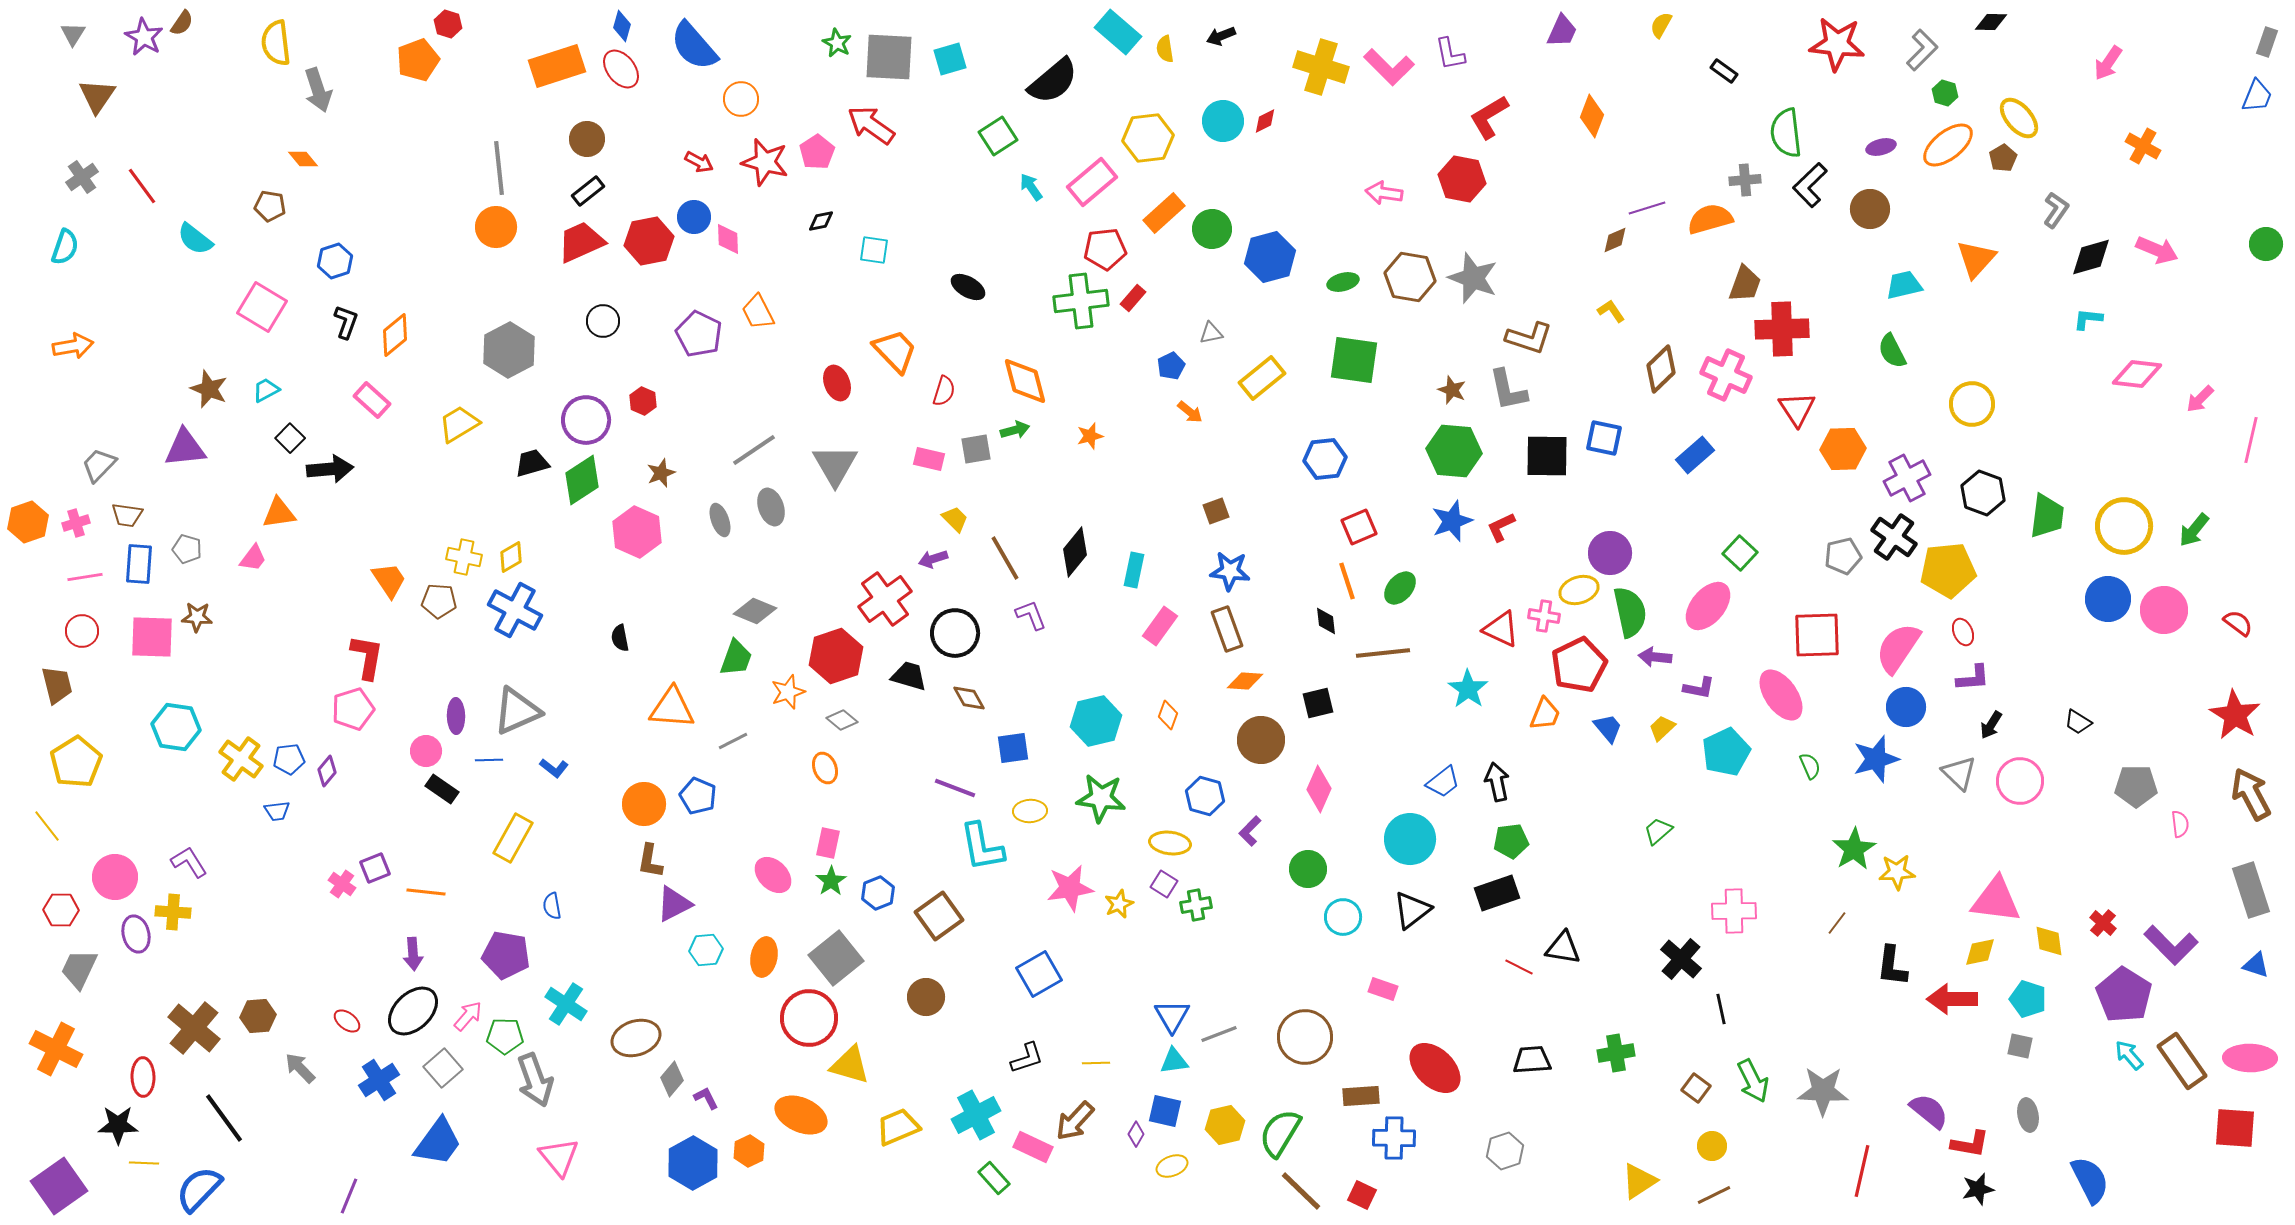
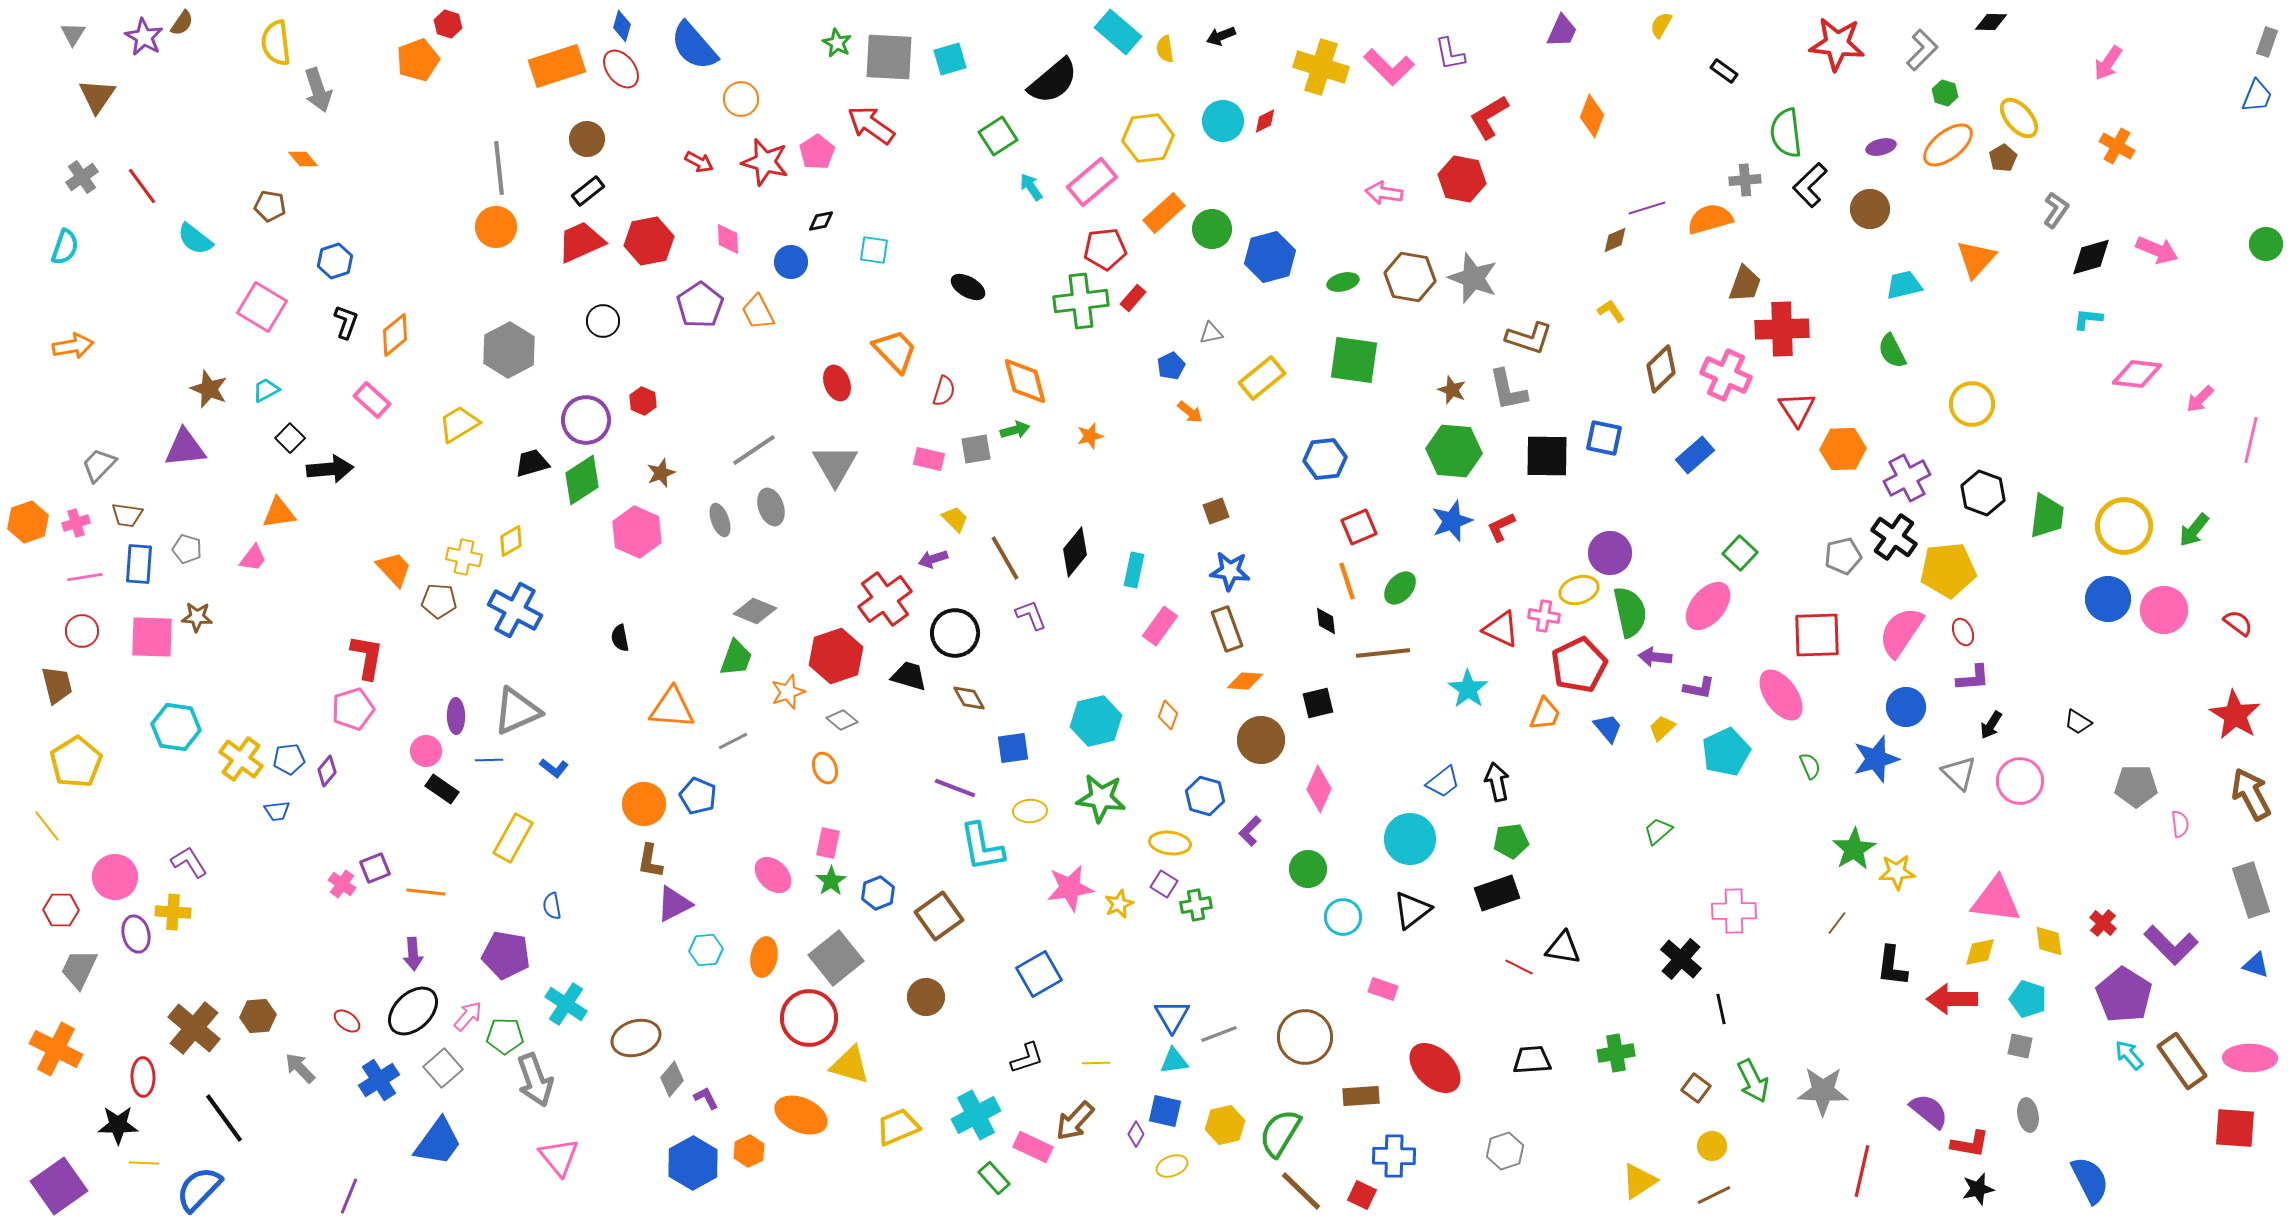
orange cross at (2143, 146): moved 26 px left
blue circle at (694, 217): moved 97 px right, 45 px down
purple pentagon at (699, 334): moved 1 px right, 29 px up; rotated 12 degrees clockwise
yellow diamond at (511, 557): moved 16 px up
orange trapezoid at (389, 580): moved 5 px right, 11 px up; rotated 9 degrees counterclockwise
pink semicircle at (1898, 648): moved 3 px right, 16 px up
blue cross at (1394, 1138): moved 18 px down
